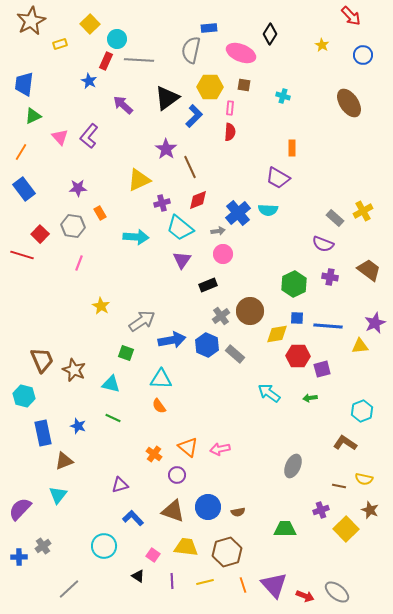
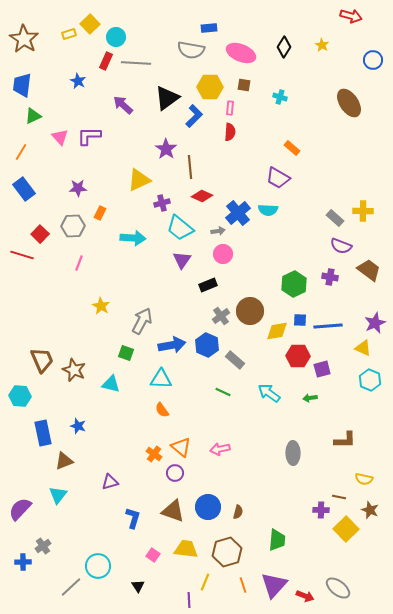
red arrow at (351, 16): rotated 30 degrees counterclockwise
brown star at (31, 21): moved 7 px left, 18 px down; rotated 12 degrees counterclockwise
black diamond at (270, 34): moved 14 px right, 13 px down
cyan circle at (117, 39): moved 1 px left, 2 px up
yellow rectangle at (60, 44): moved 9 px right, 10 px up
gray semicircle at (191, 50): rotated 92 degrees counterclockwise
blue circle at (363, 55): moved 10 px right, 5 px down
gray line at (139, 60): moved 3 px left, 3 px down
blue star at (89, 81): moved 11 px left
blue trapezoid at (24, 84): moved 2 px left, 1 px down
cyan cross at (283, 96): moved 3 px left, 1 px down
purple L-shape at (89, 136): rotated 50 degrees clockwise
orange rectangle at (292, 148): rotated 49 degrees counterclockwise
brown line at (190, 167): rotated 20 degrees clockwise
red diamond at (198, 200): moved 4 px right, 4 px up; rotated 45 degrees clockwise
yellow cross at (363, 211): rotated 30 degrees clockwise
orange rectangle at (100, 213): rotated 56 degrees clockwise
gray hexagon at (73, 226): rotated 10 degrees counterclockwise
cyan arrow at (136, 237): moved 3 px left, 1 px down
purple semicircle at (323, 244): moved 18 px right, 2 px down
blue square at (297, 318): moved 3 px right, 2 px down
gray arrow at (142, 321): rotated 28 degrees counterclockwise
blue line at (328, 326): rotated 8 degrees counterclockwise
yellow diamond at (277, 334): moved 3 px up
blue arrow at (172, 340): moved 5 px down
yellow triangle at (360, 346): moved 3 px right, 2 px down; rotated 30 degrees clockwise
gray rectangle at (235, 354): moved 6 px down
cyan hexagon at (24, 396): moved 4 px left; rotated 10 degrees counterclockwise
orange semicircle at (159, 406): moved 3 px right, 4 px down
cyan hexagon at (362, 411): moved 8 px right, 31 px up; rotated 15 degrees counterclockwise
green line at (113, 418): moved 110 px right, 26 px up
brown L-shape at (345, 443): moved 3 px up; rotated 145 degrees clockwise
orange triangle at (188, 447): moved 7 px left
gray ellipse at (293, 466): moved 13 px up; rotated 25 degrees counterclockwise
purple circle at (177, 475): moved 2 px left, 2 px up
purple triangle at (120, 485): moved 10 px left, 3 px up
brown line at (339, 486): moved 11 px down
purple cross at (321, 510): rotated 21 degrees clockwise
brown semicircle at (238, 512): rotated 64 degrees counterclockwise
blue L-shape at (133, 518): rotated 60 degrees clockwise
green trapezoid at (285, 529): moved 8 px left, 11 px down; rotated 95 degrees clockwise
cyan circle at (104, 546): moved 6 px left, 20 px down
yellow trapezoid at (186, 547): moved 2 px down
blue cross at (19, 557): moved 4 px right, 5 px down
black triangle at (138, 576): moved 10 px down; rotated 24 degrees clockwise
purple line at (172, 581): moved 17 px right, 19 px down
yellow line at (205, 582): rotated 54 degrees counterclockwise
purple triangle at (274, 585): rotated 24 degrees clockwise
gray line at (69, 589): moved 2 px right, 2 px up
gray ellipse at (337, 592): moved 1 px right, 4 px up
